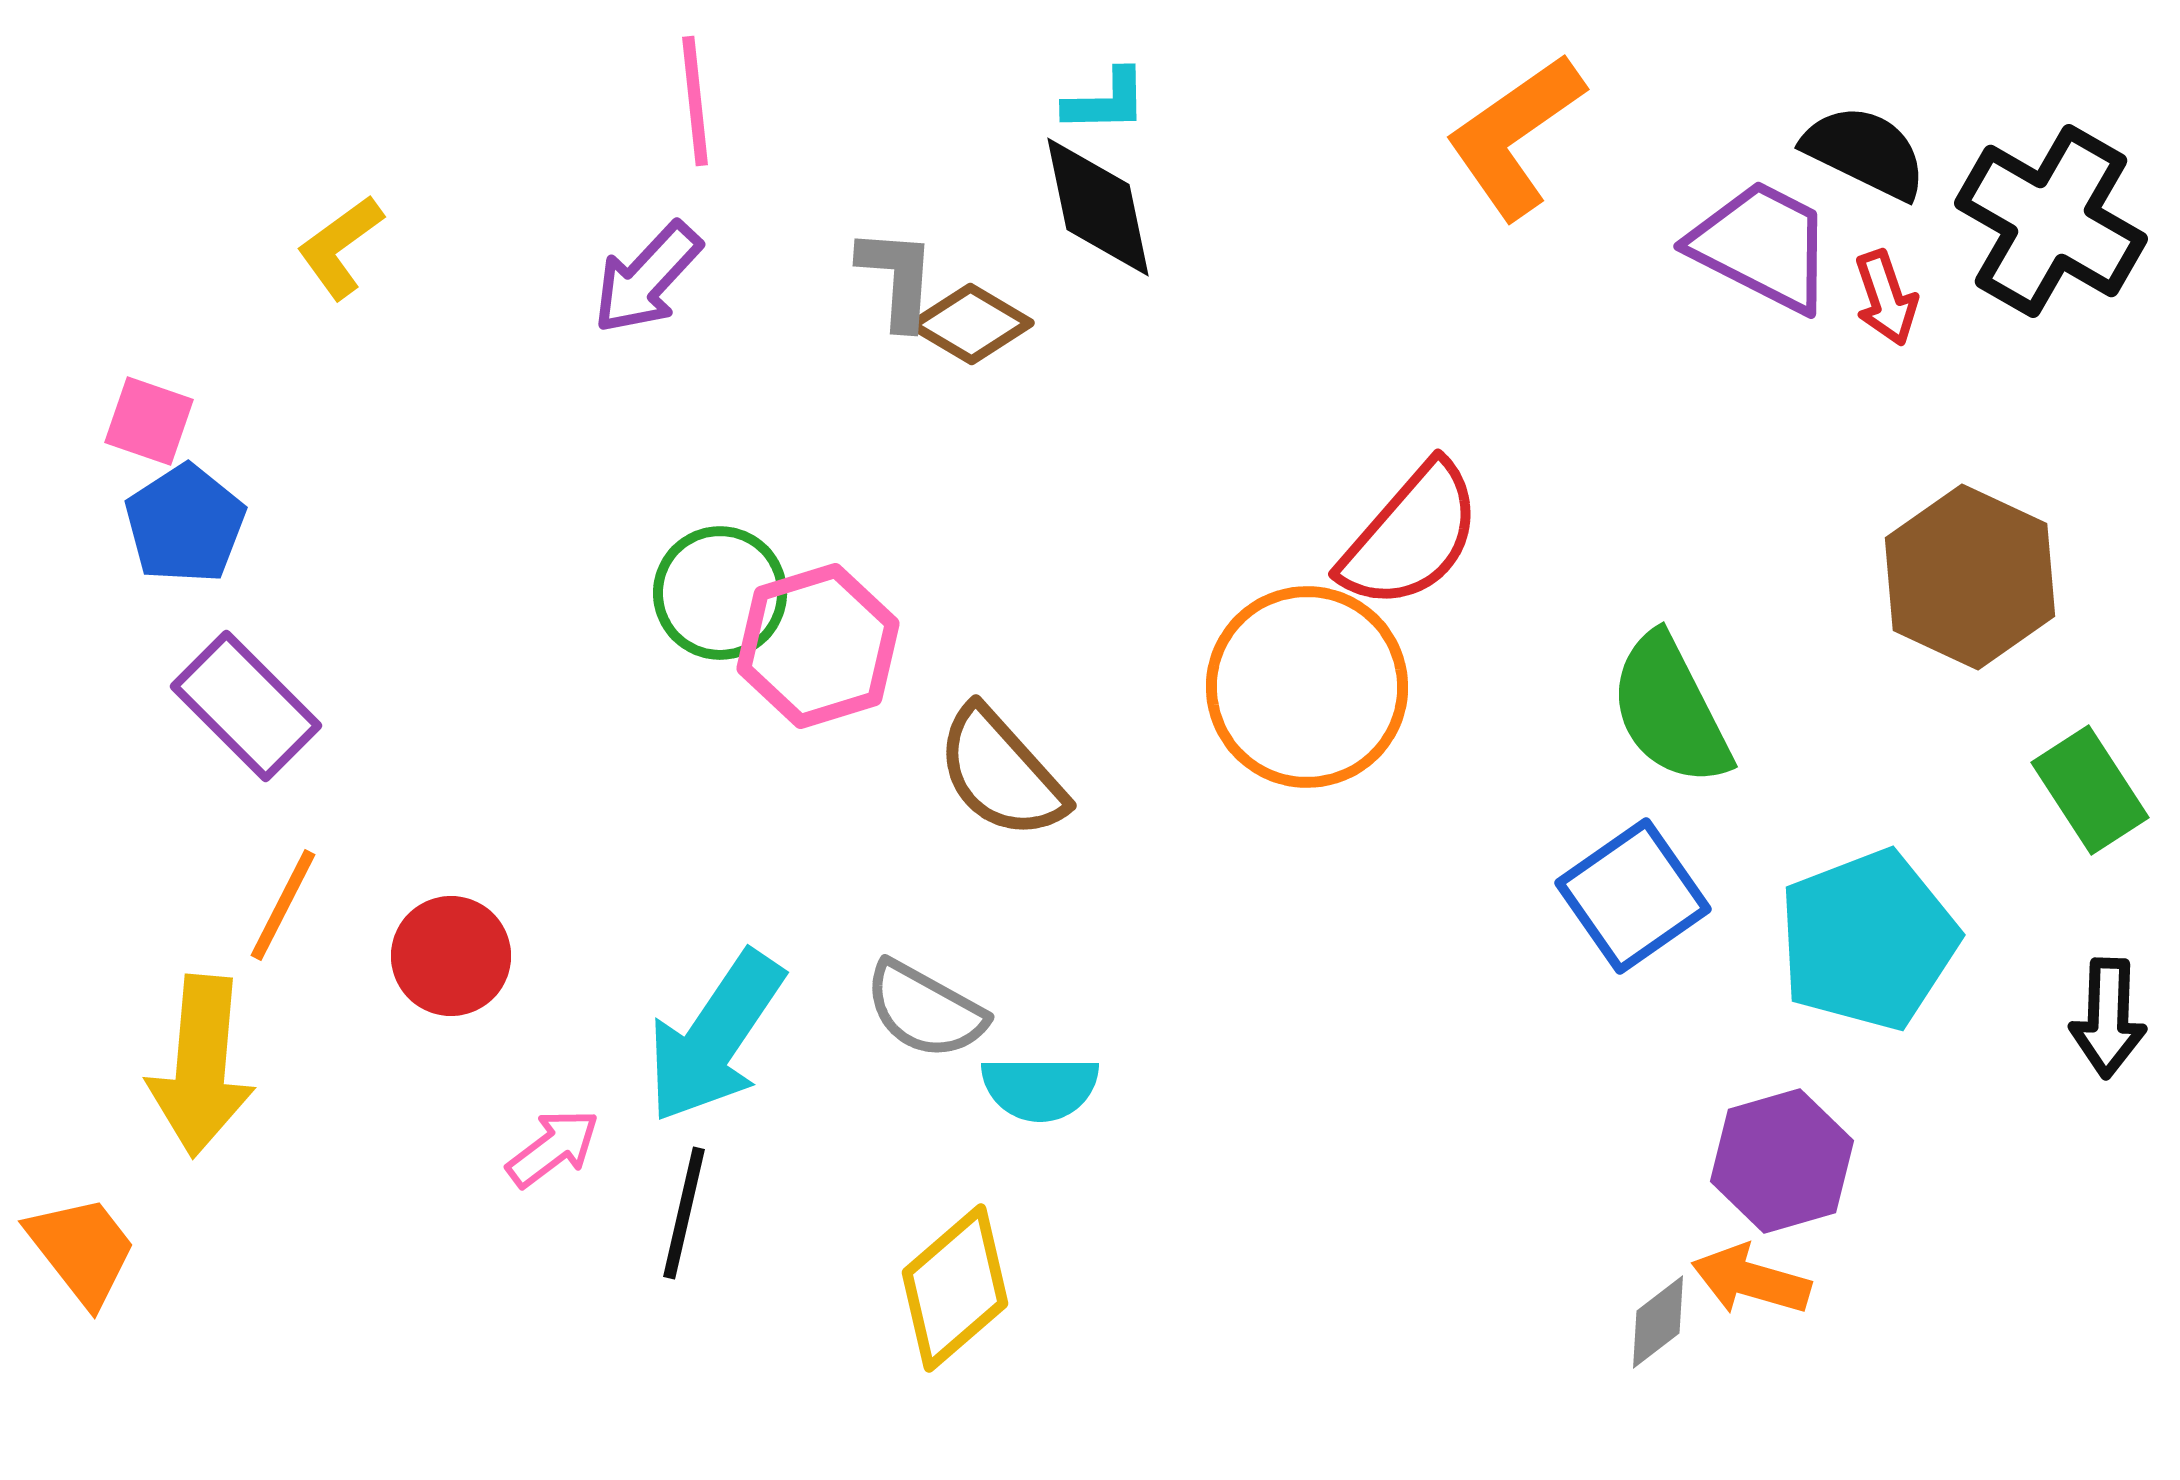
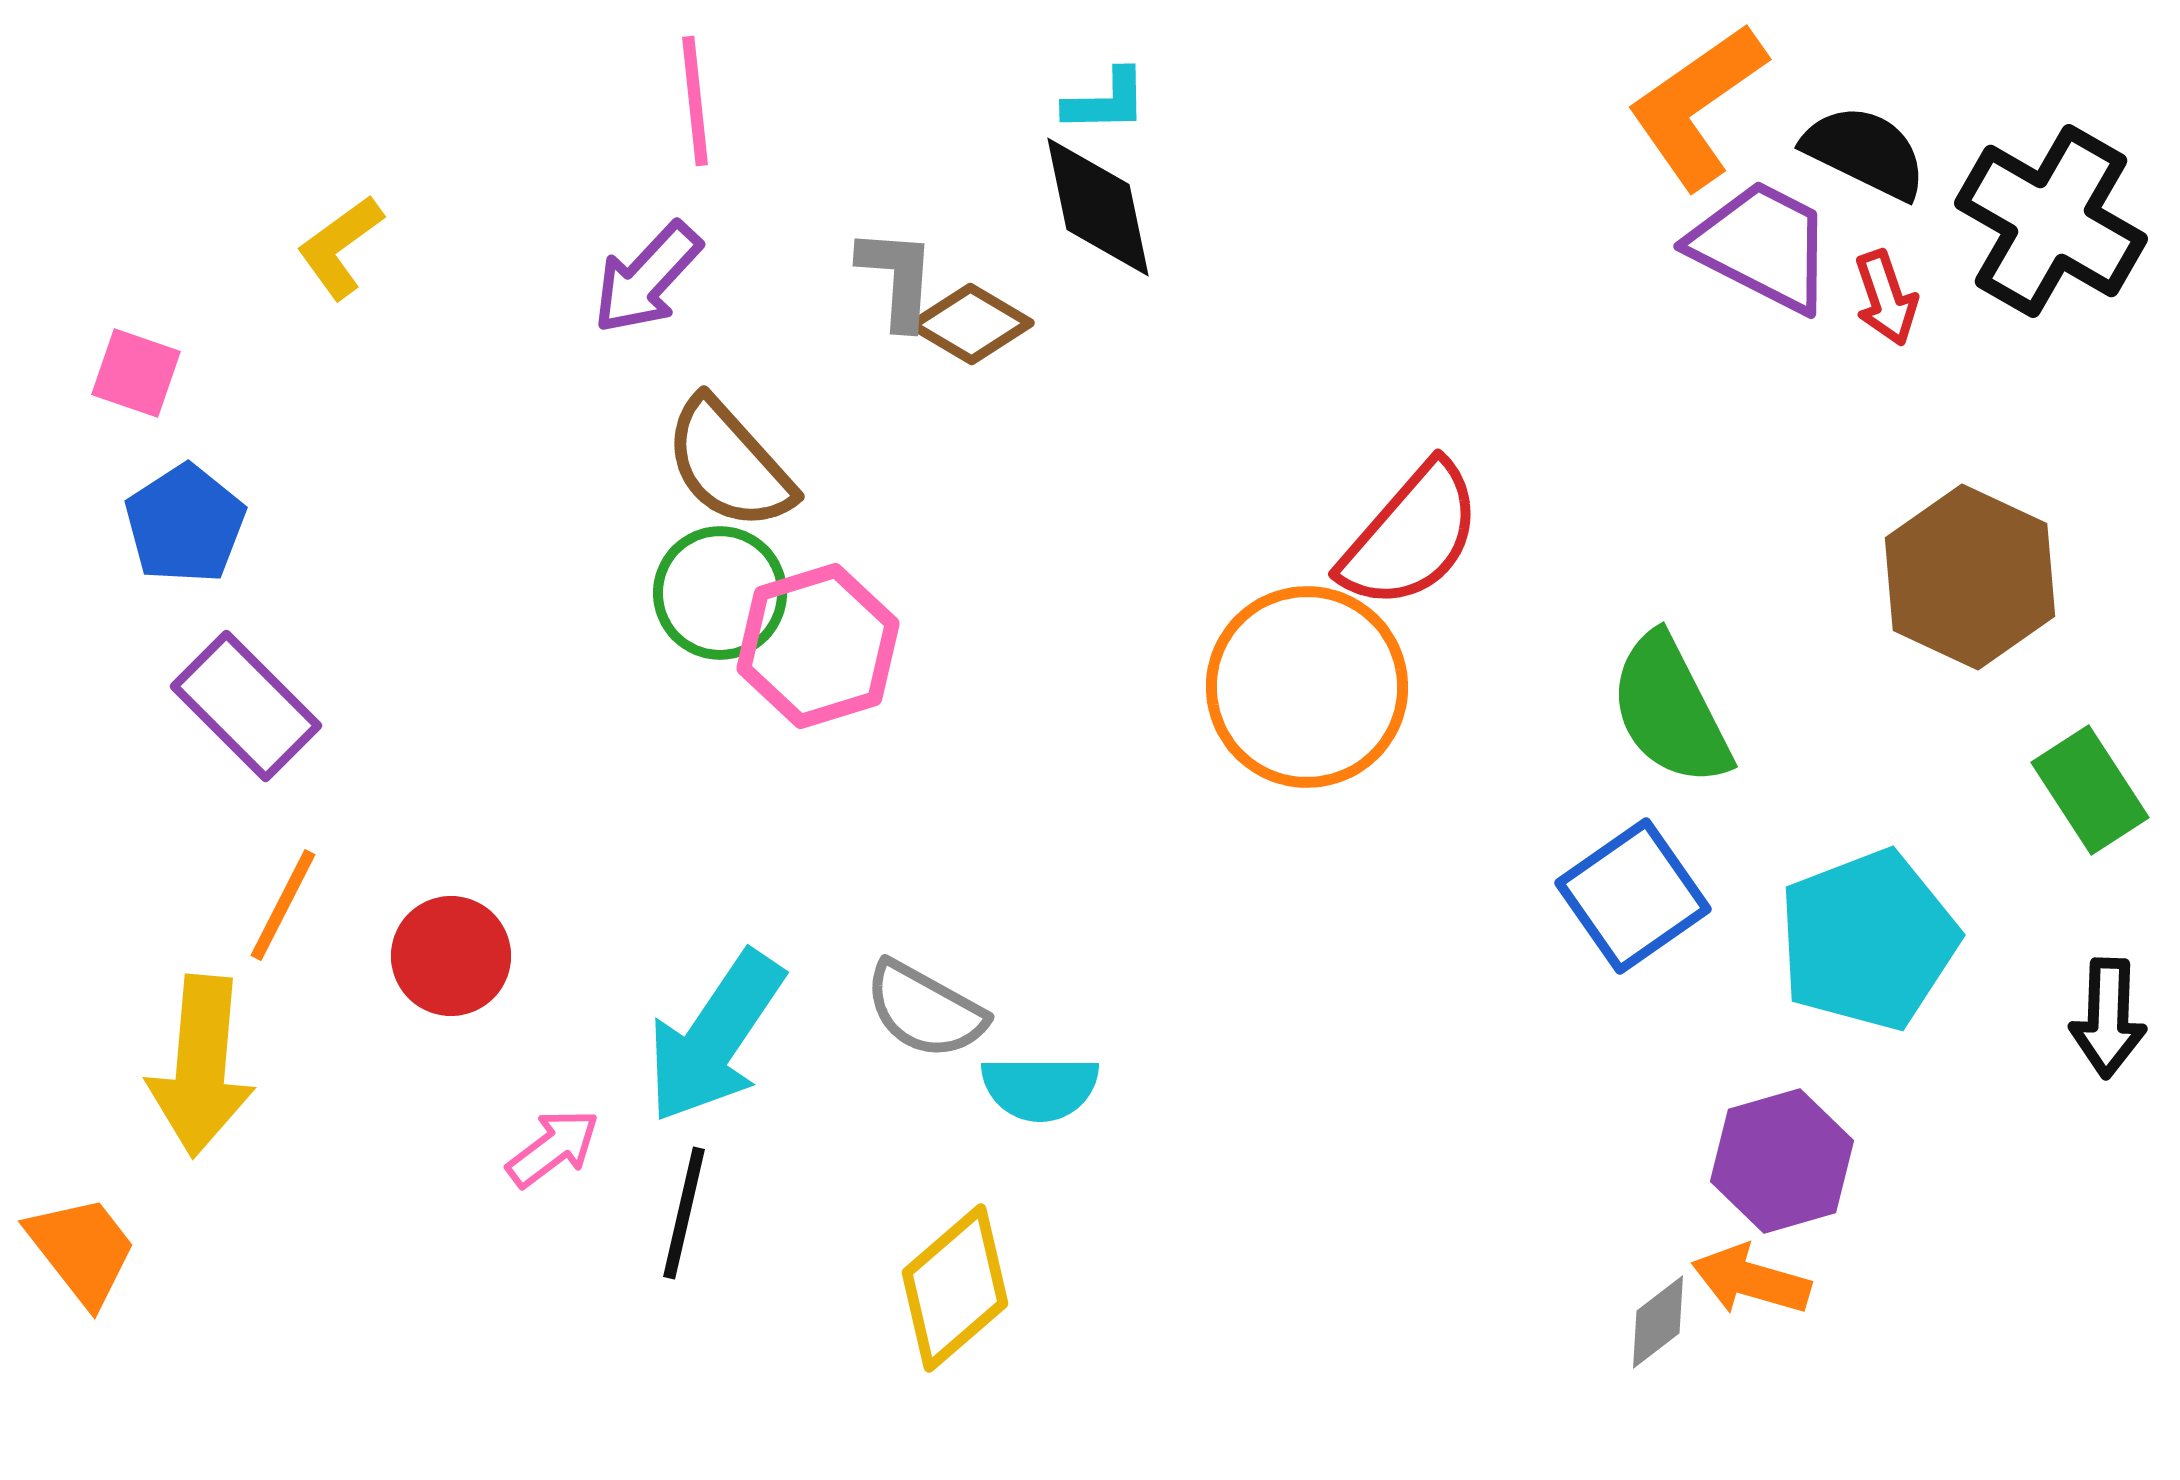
orange L-shape: moved 182 px right, 30 px up
pink square: moved 13 px left, 48 px up
brown semicircle: moved 272 px left, 309 px up
